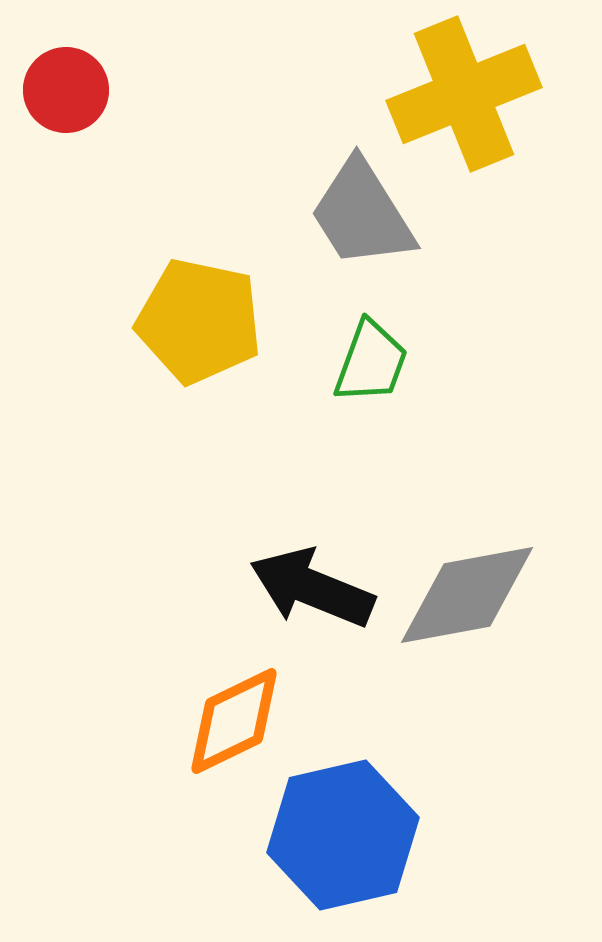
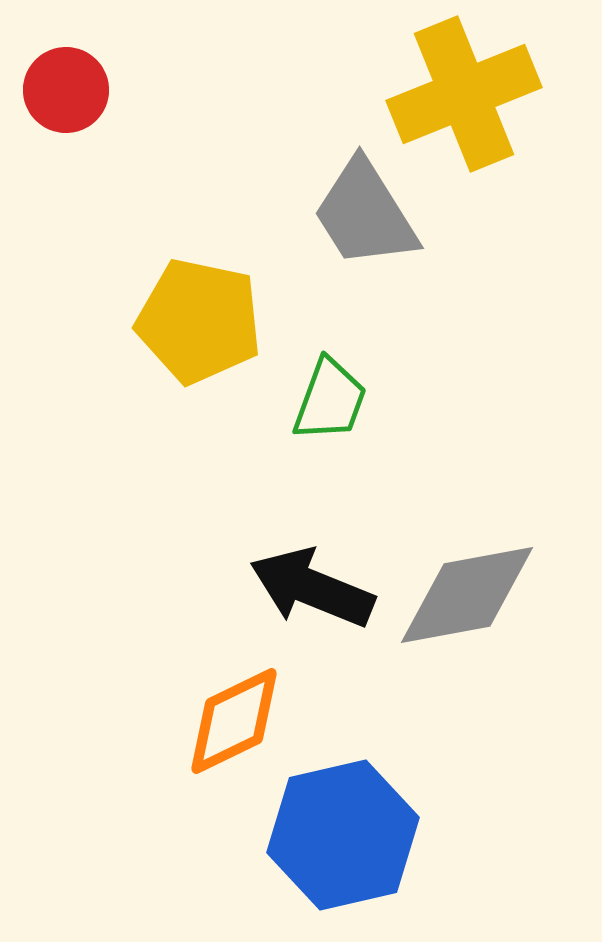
gray trapezoid: moved 3 px right
green trapezoid: moved 41 px left, 38 px down
